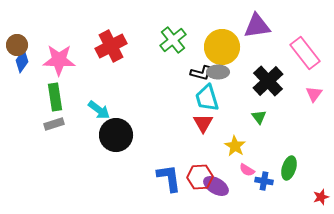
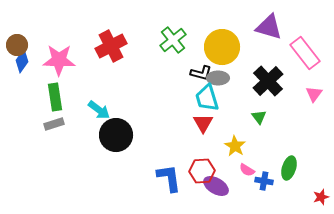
purple triangle: moved 12 px right, 1 px down; rotated 24 degrees clockwise
gray ellipse: moved 6 px down
red hexagon: moved 2 px right, 6 px up
